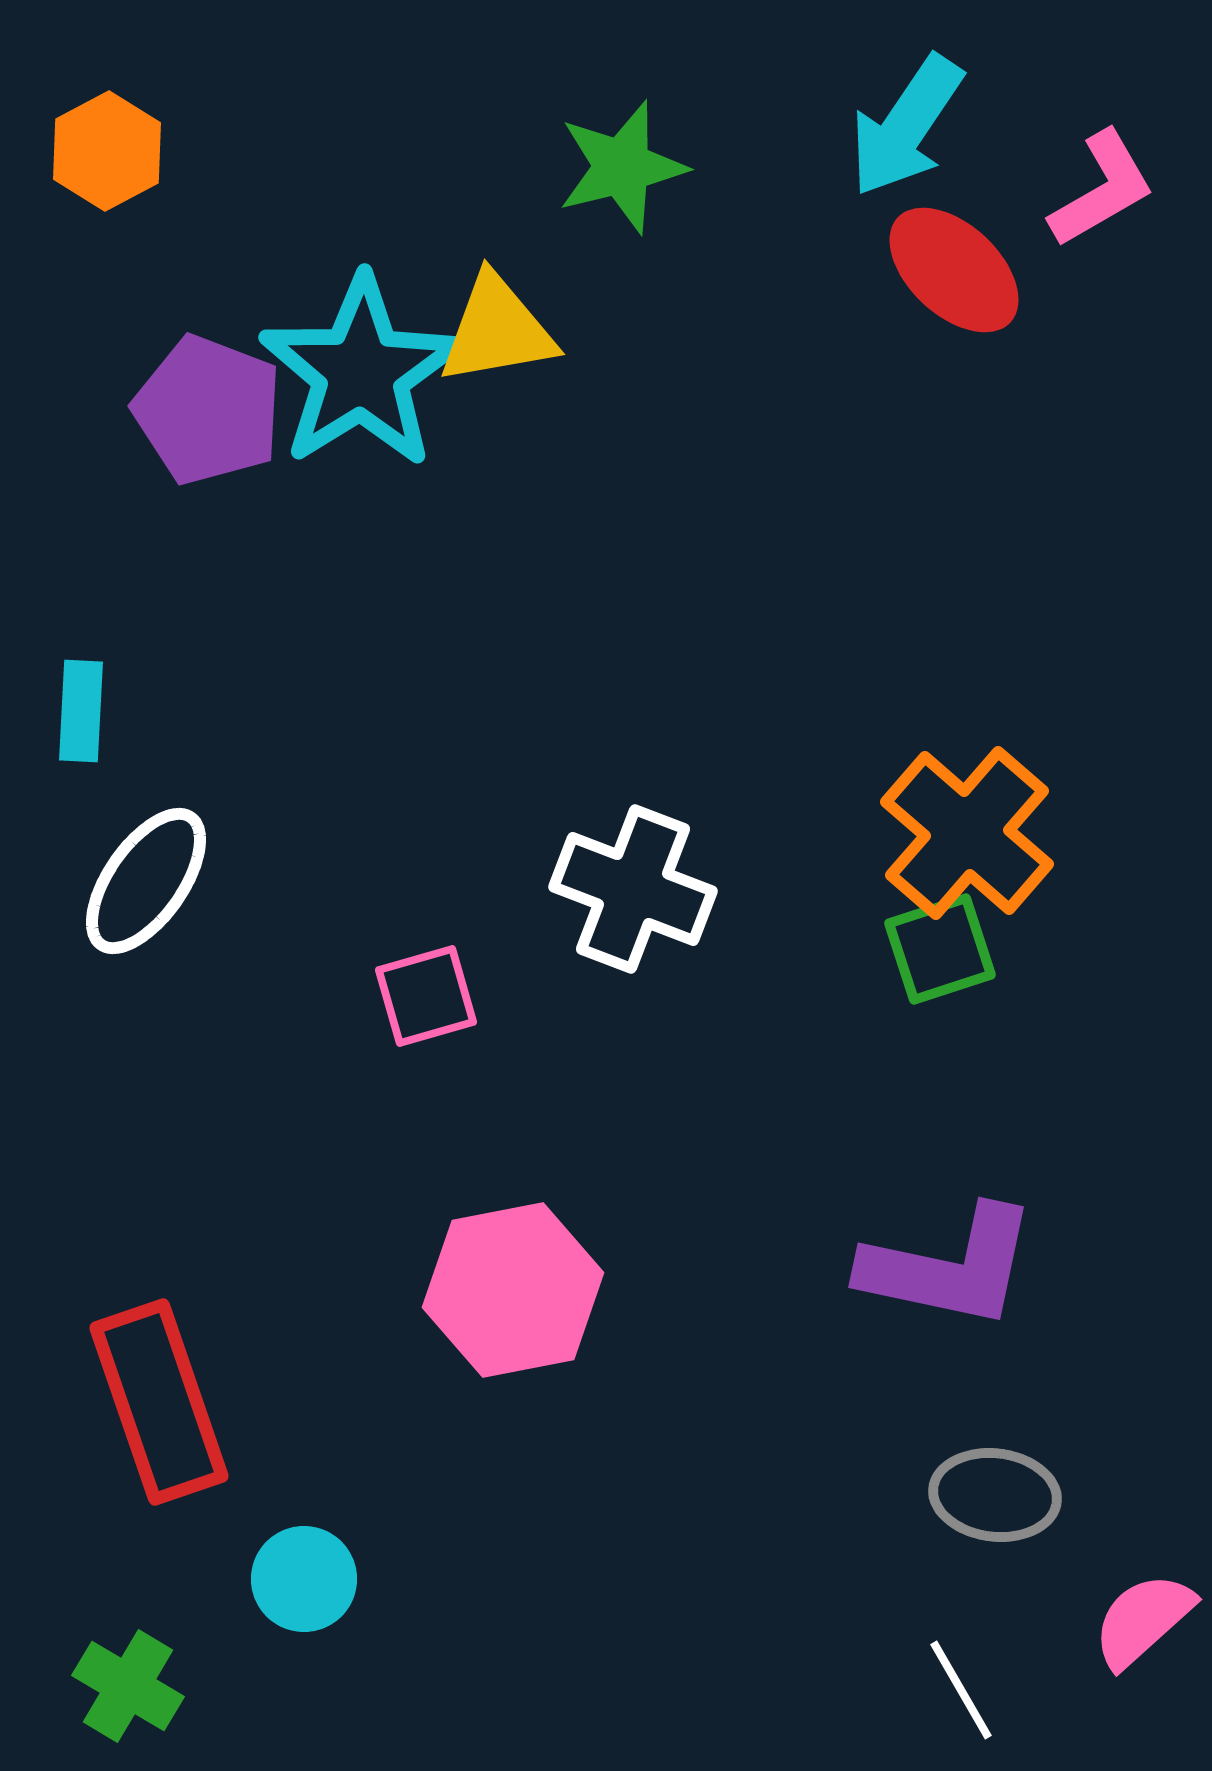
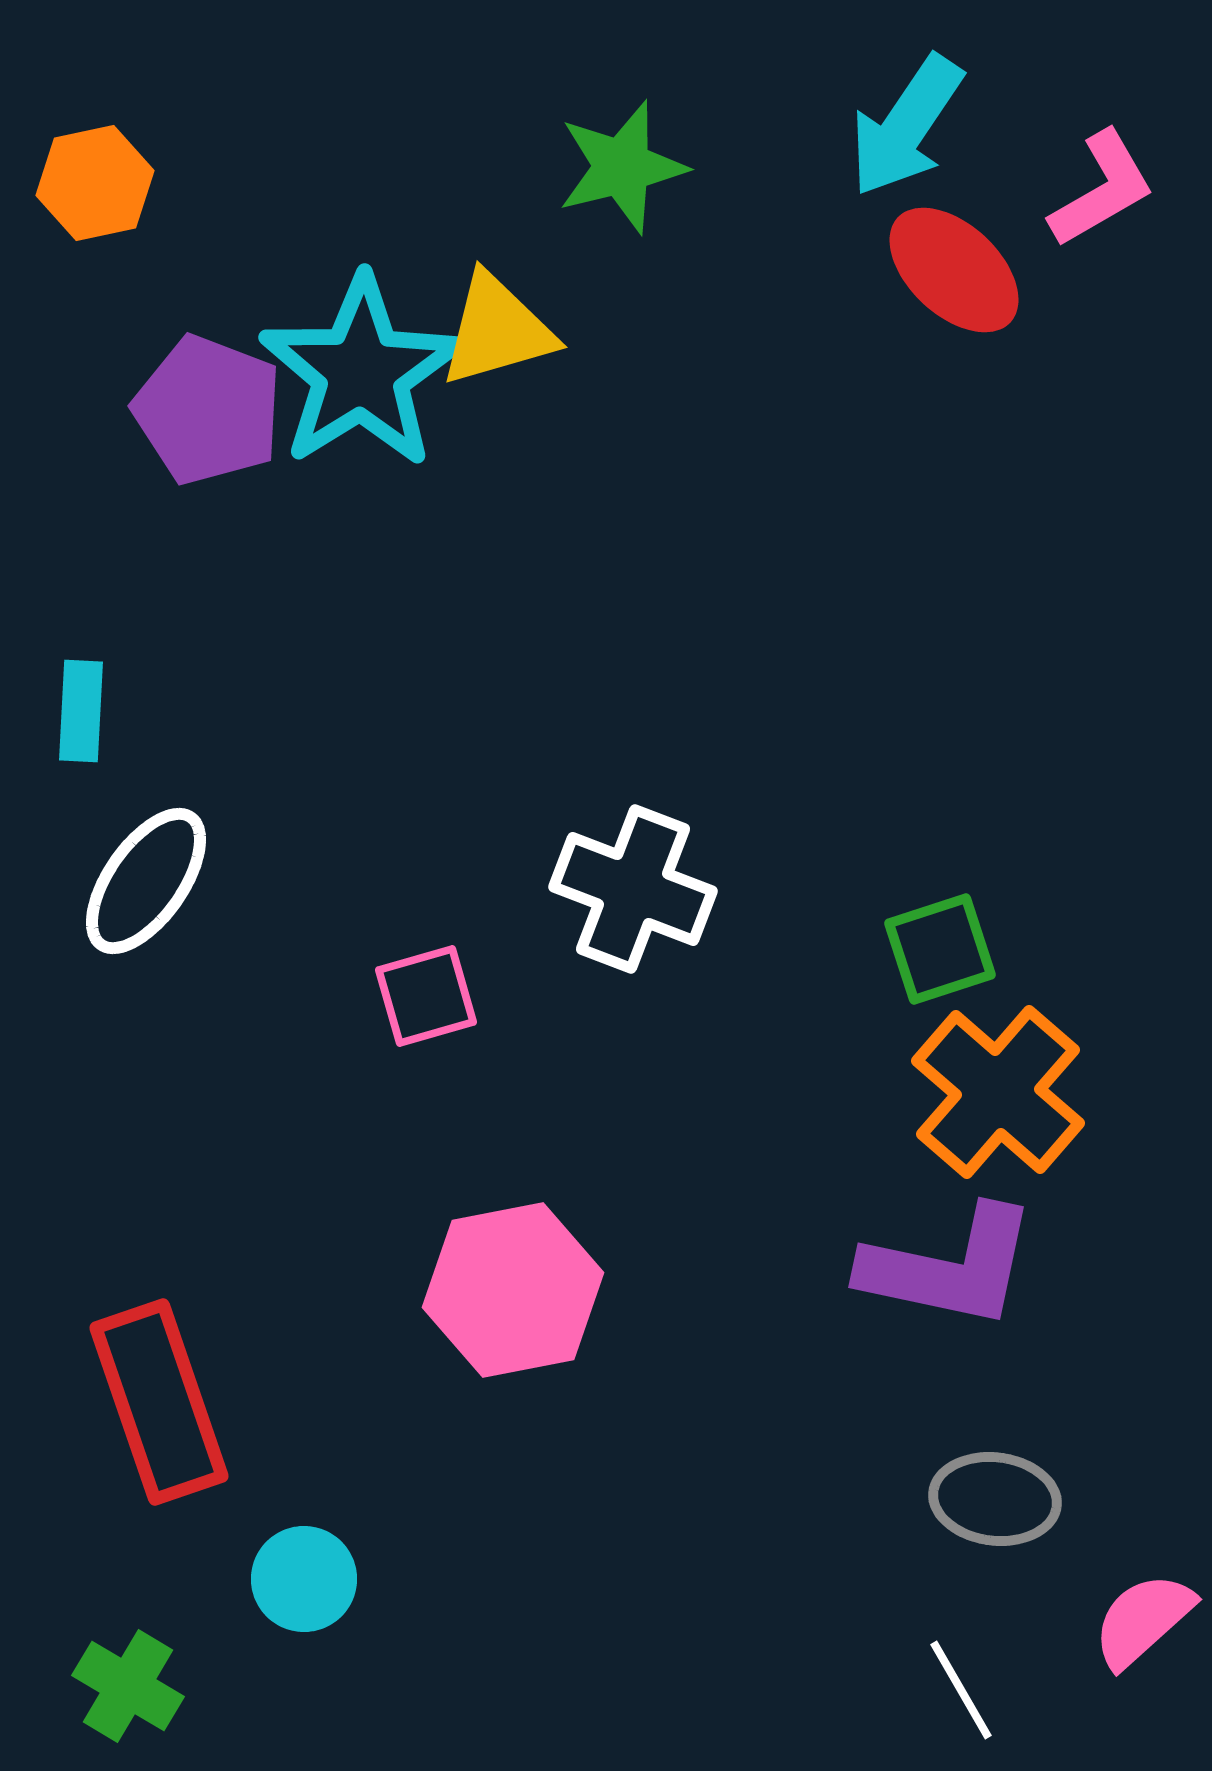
orange hexagon: moved 12 px left, 32 px down; rotated 16 degrees clockwise
yellow triangle: rotated 6 degrees counterclockwise
orange cross: moved 31 px right, 259 px down
gray ellipse: moved 4 px down
